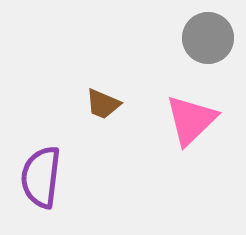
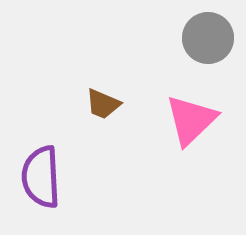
purple semicircle: rotated 10 degrees counterclockwise
